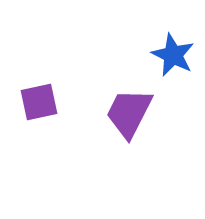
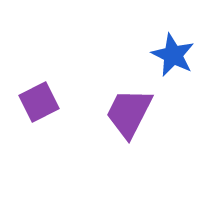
purple square: rotated 15 degrees counterclockwise
